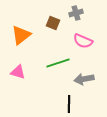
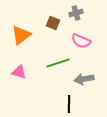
pink semicircle: moved 2 px left
pink triangle: moved 1 px right
